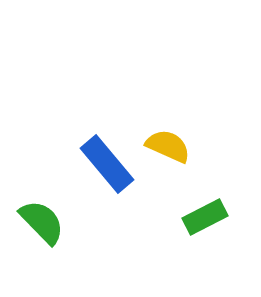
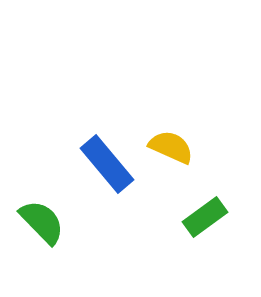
yellow semicircle: moved 3 px right, 1 px down
green rectangle: rotated 9 degrees counterclockwise
